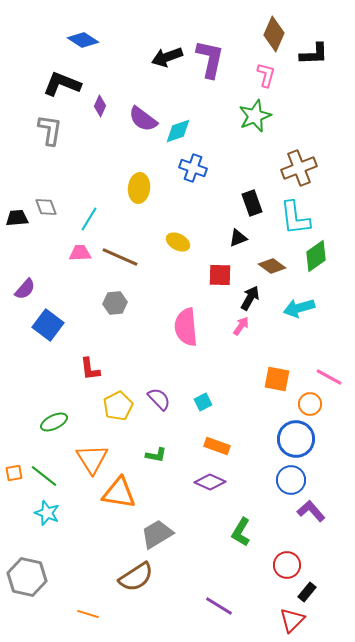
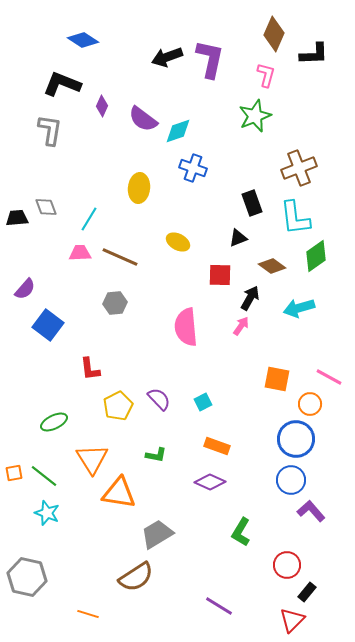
purple diamond at (100, 106): moved 2 px right
